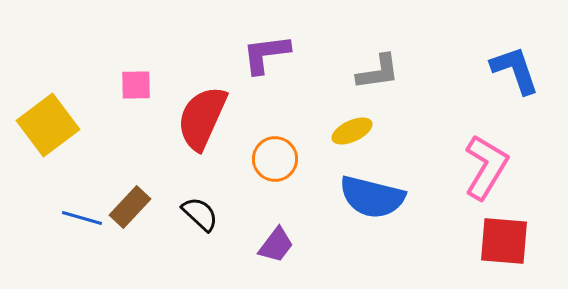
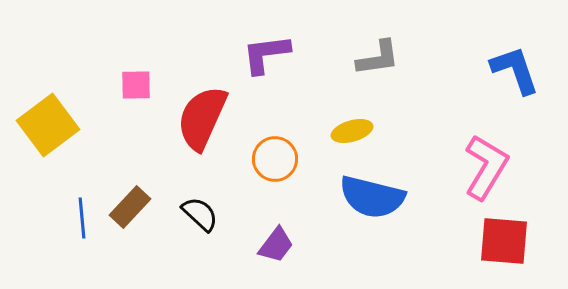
gray L-shape: moved 14 px up
yellow ellipse: rotated 9 degrees clockwise
blue line: rotated 69 degrees clockwise
